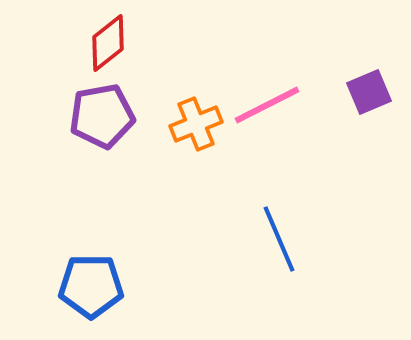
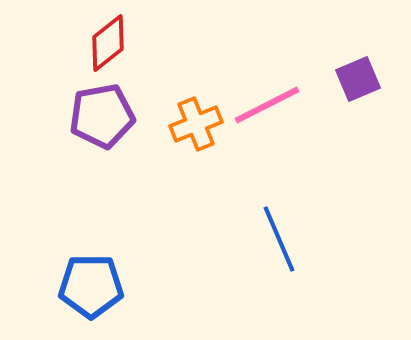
purple square: moved 11 px left, 13 px up
